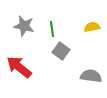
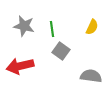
yellow semicircle: rotated 126 degrees clockwise
red arrow: moved 1 px right, 1 px up; rotated 52 degrees counterclockwise
